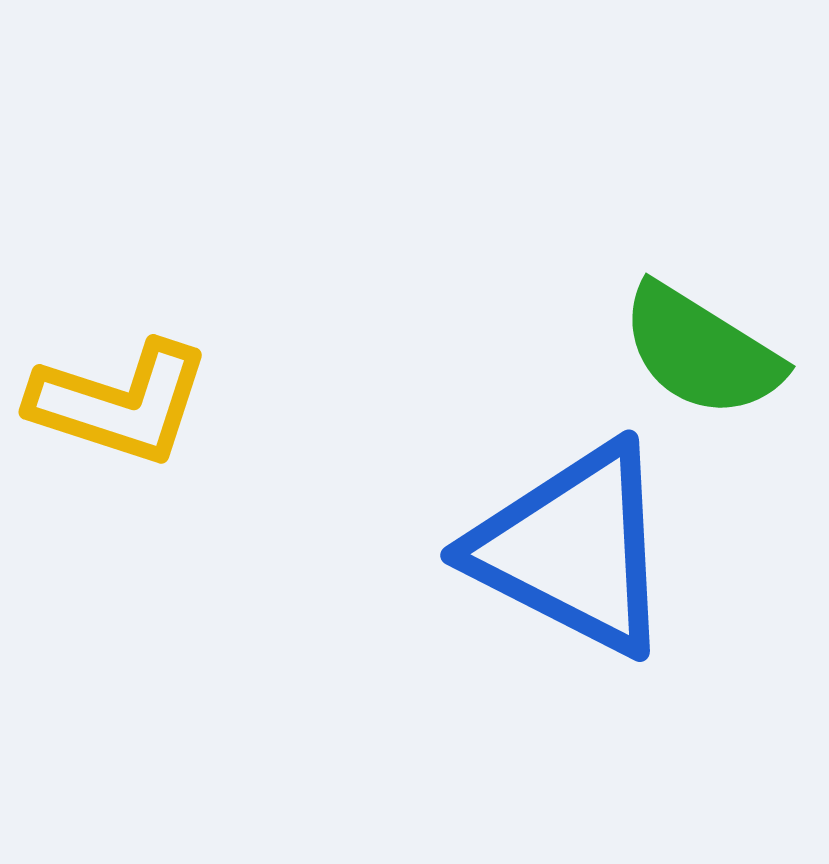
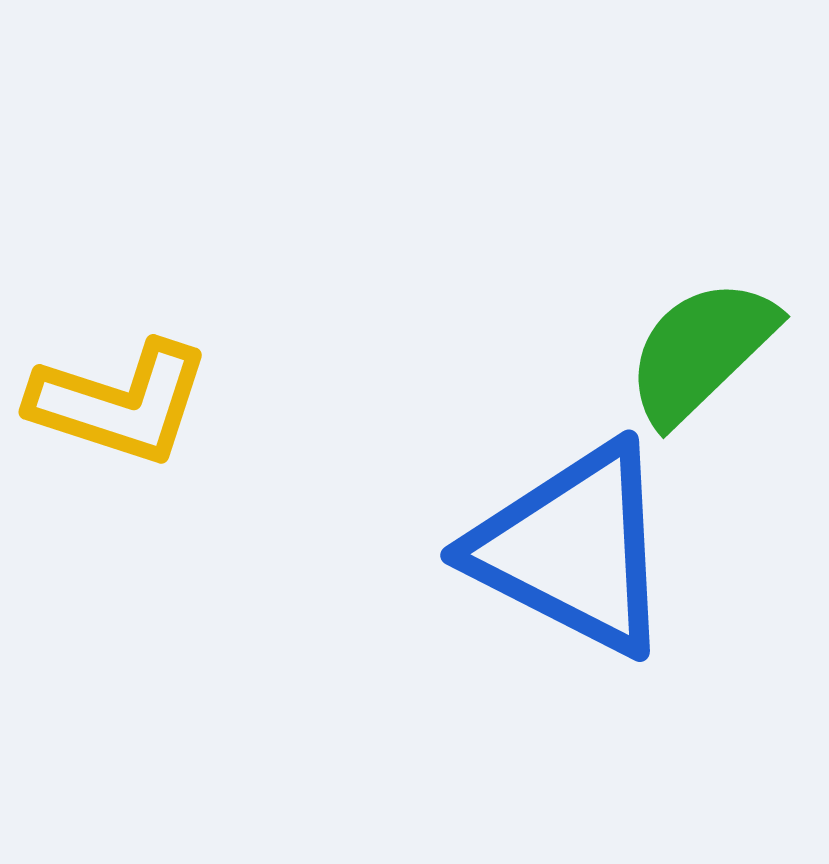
green semicircle: rotated 104 degrees clockwise
